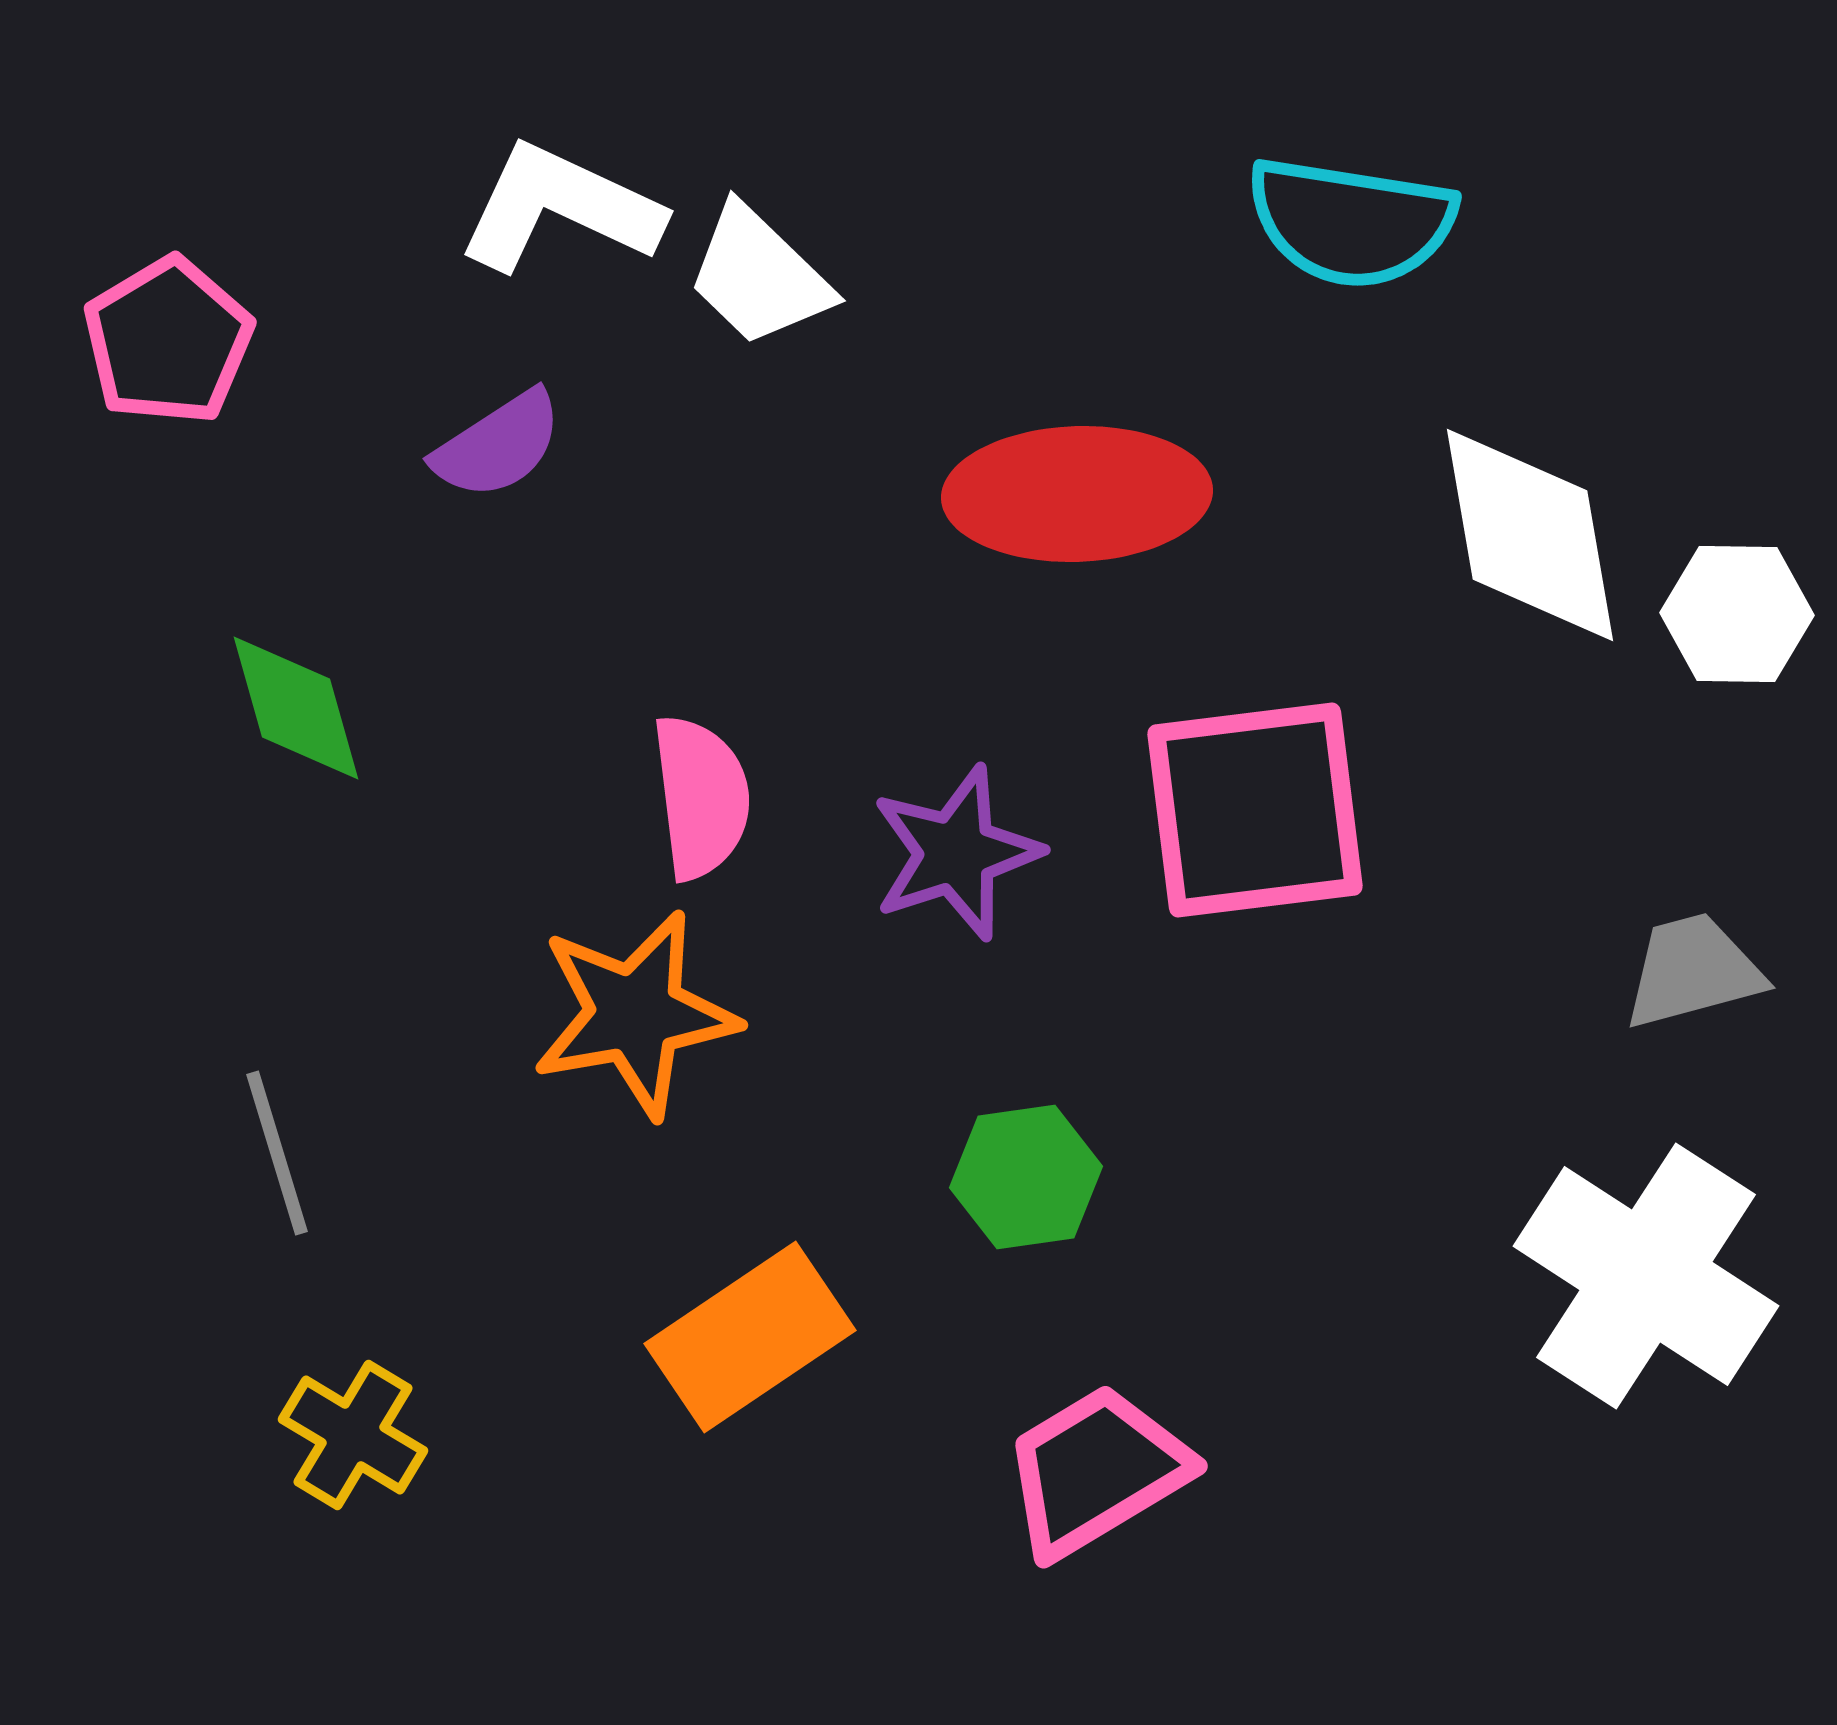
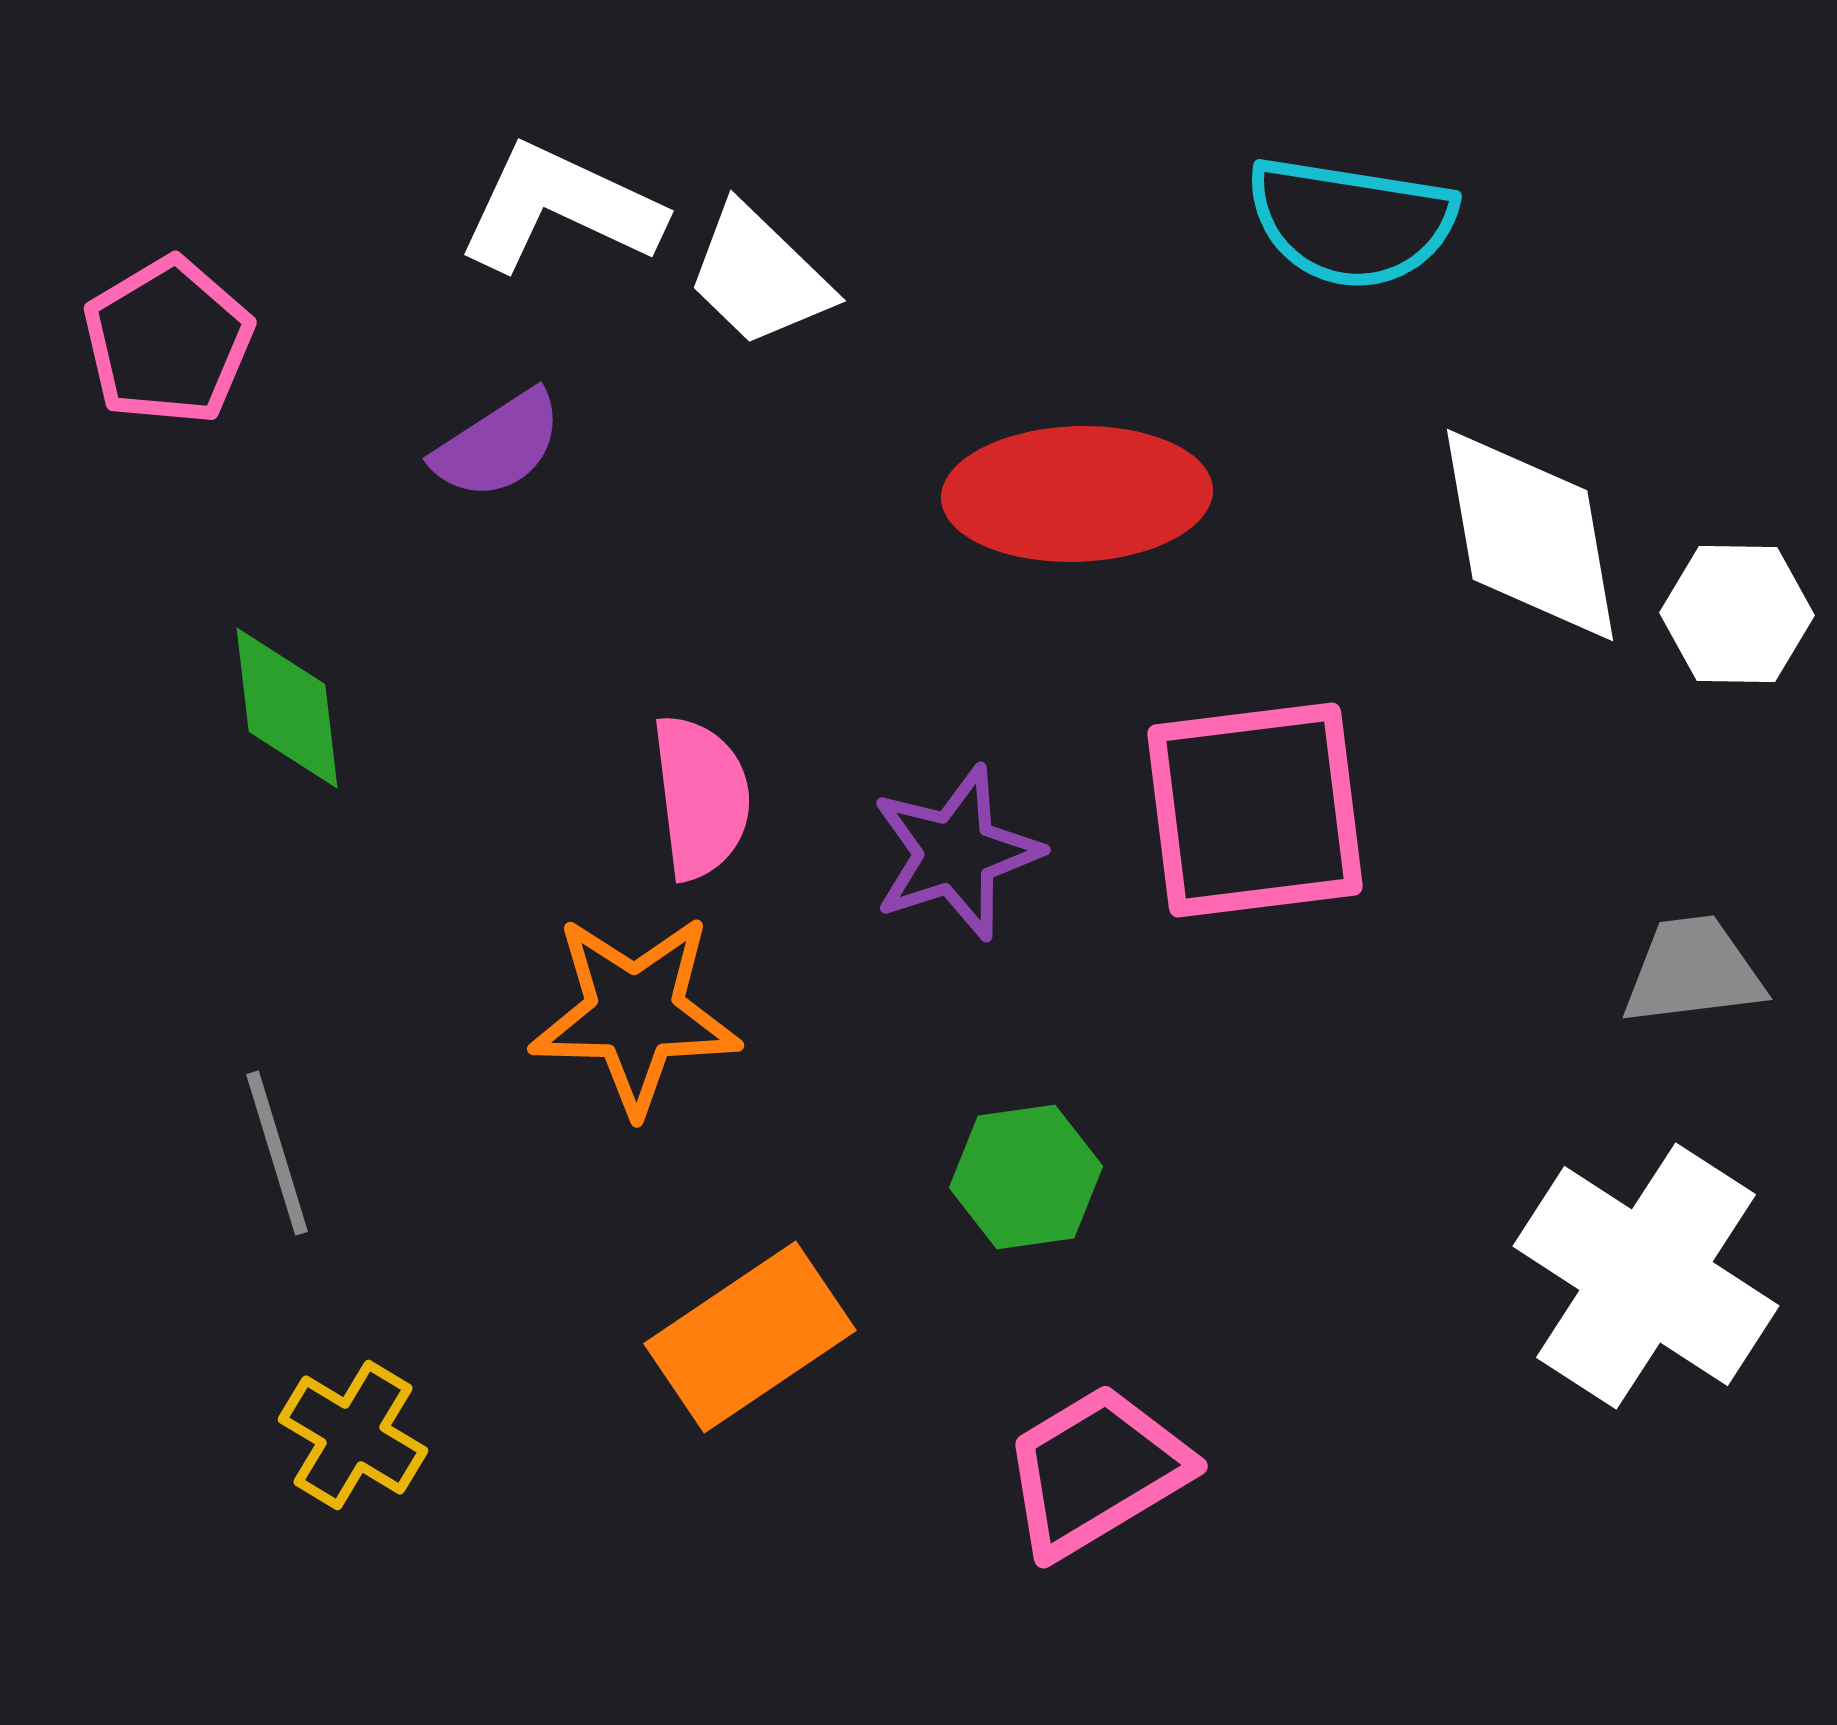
green diamond: moved 9 px left; rotated 9 degrees clockwise
gray trapezoid: rotated 8 degrees clockwise
orange star: rotated 11 degrees clockwise
